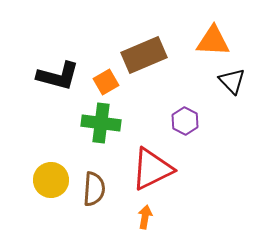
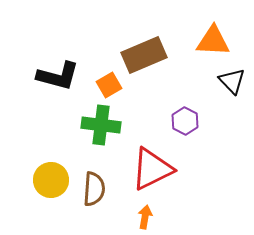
orange square: moved 3 px right, 3 px down
green cross: moved 2 px down
